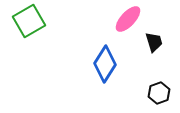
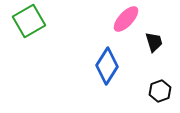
pink ellipse: moved 2 px left
blue diamond: moved 2 px right, 2 px down
black hexagon: moved 1 px right, 2 px up
